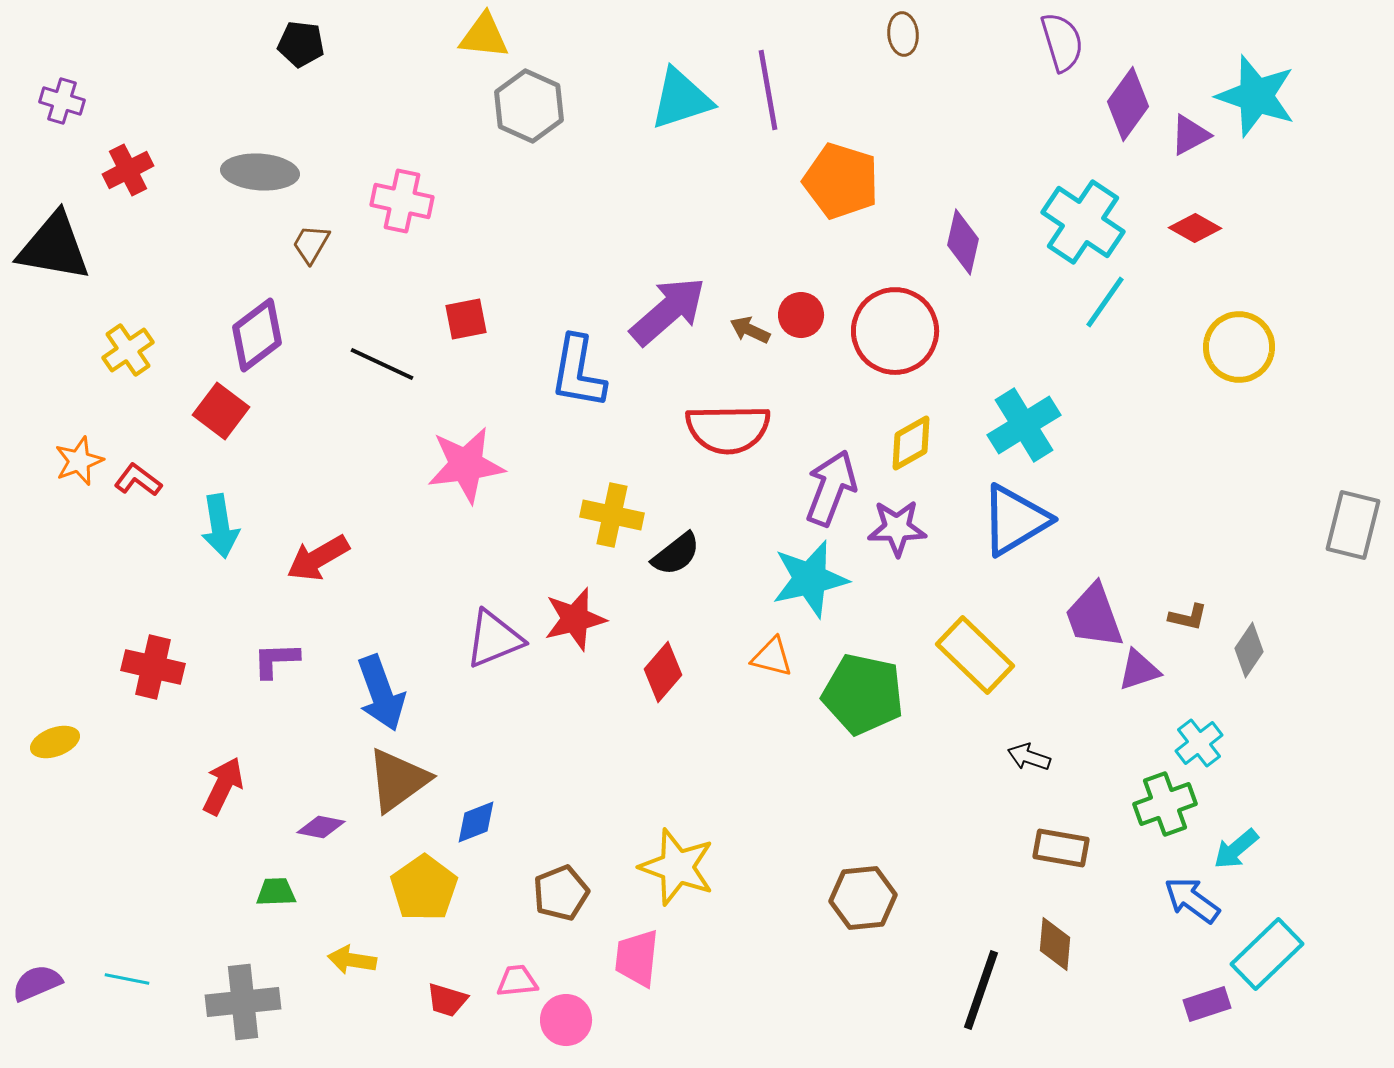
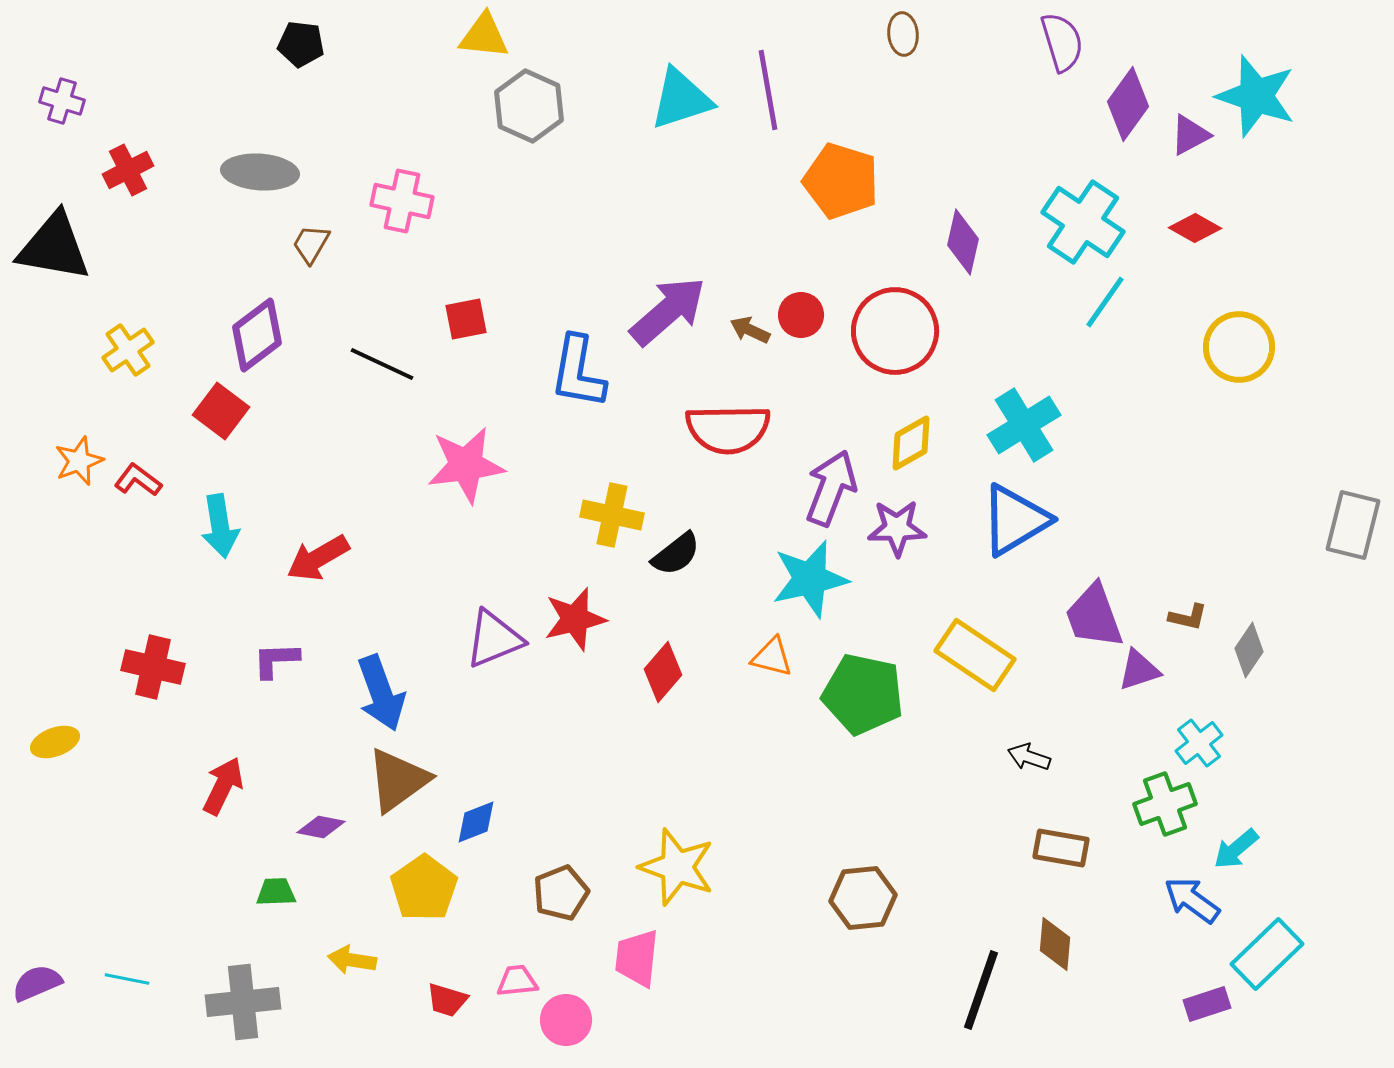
yellow rectangle at (975, 655): rotated 10 degrees counterclockwise
